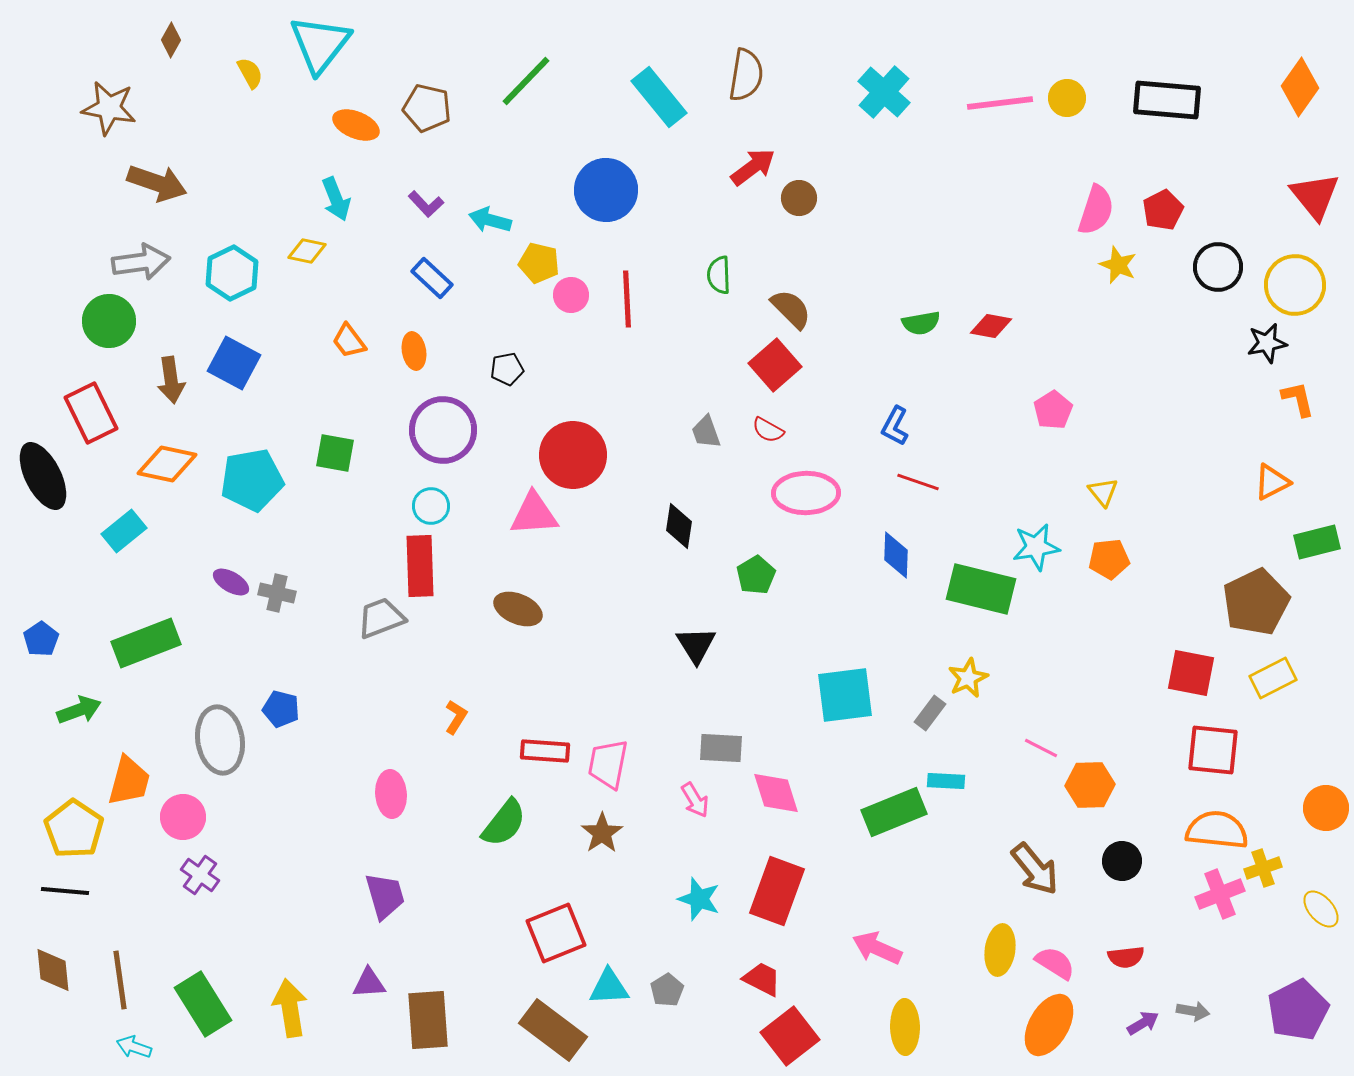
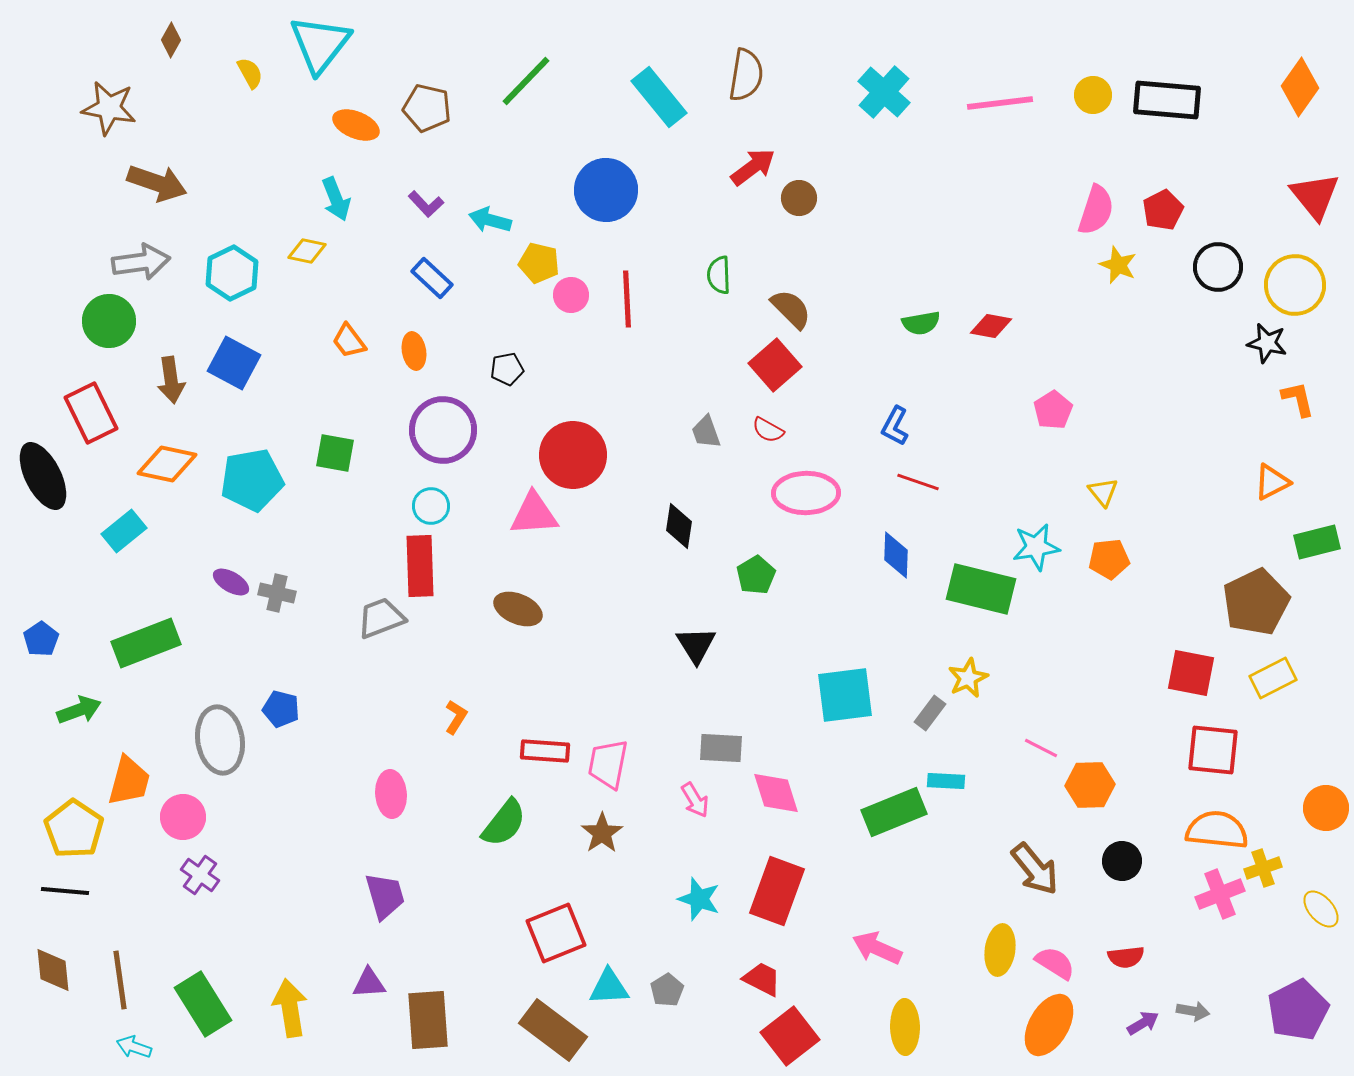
yellow circle at (1067, 98): moved 26 px right, 3 px up
black star at (1267, 343): rotated 24 degrees clockwise
